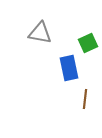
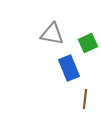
gray triangle: moved 12 px right, 1 px down
blue rectangle: rotated 10 degrees counterclockwise
